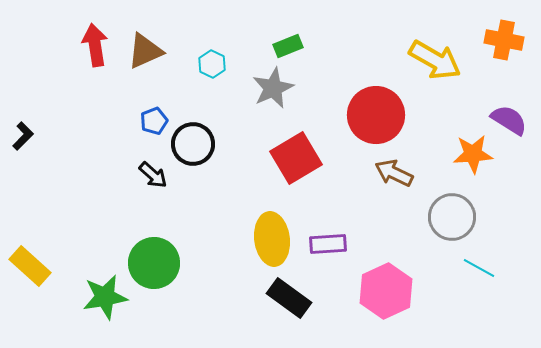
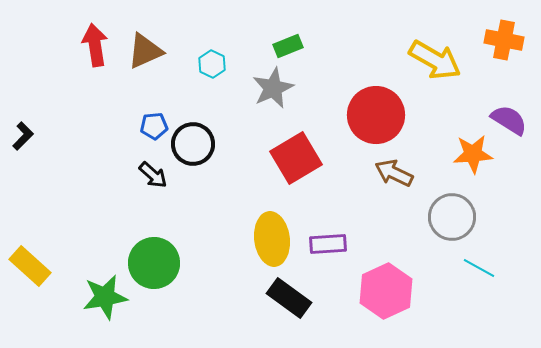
blue pentagon: moved 5 px down; rotated 16 degrees clockwise
